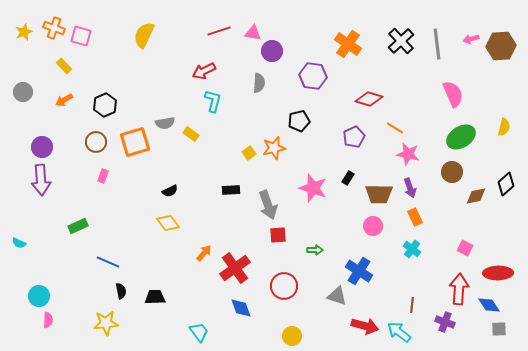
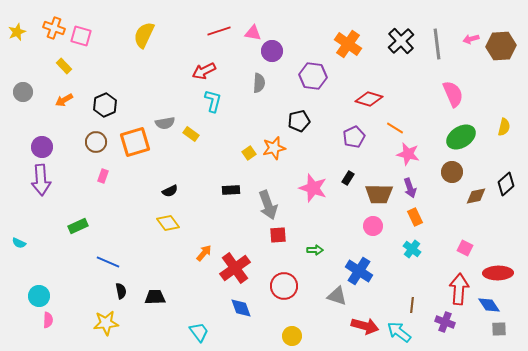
yellow star at (24, 32): moved 7 px left
